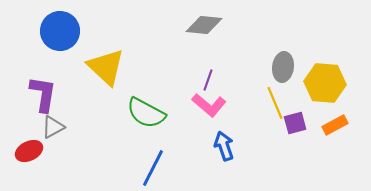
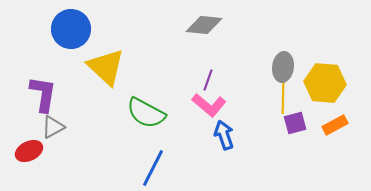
blue circle: moved 11 px right, 2 px up
yellow line: moved 8 px right, 6 px up; rotated 24 degrees clockwise
blue arrow: moved 11 px up
